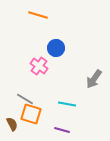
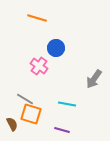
orange line: moved 1 px left, 3 px down
